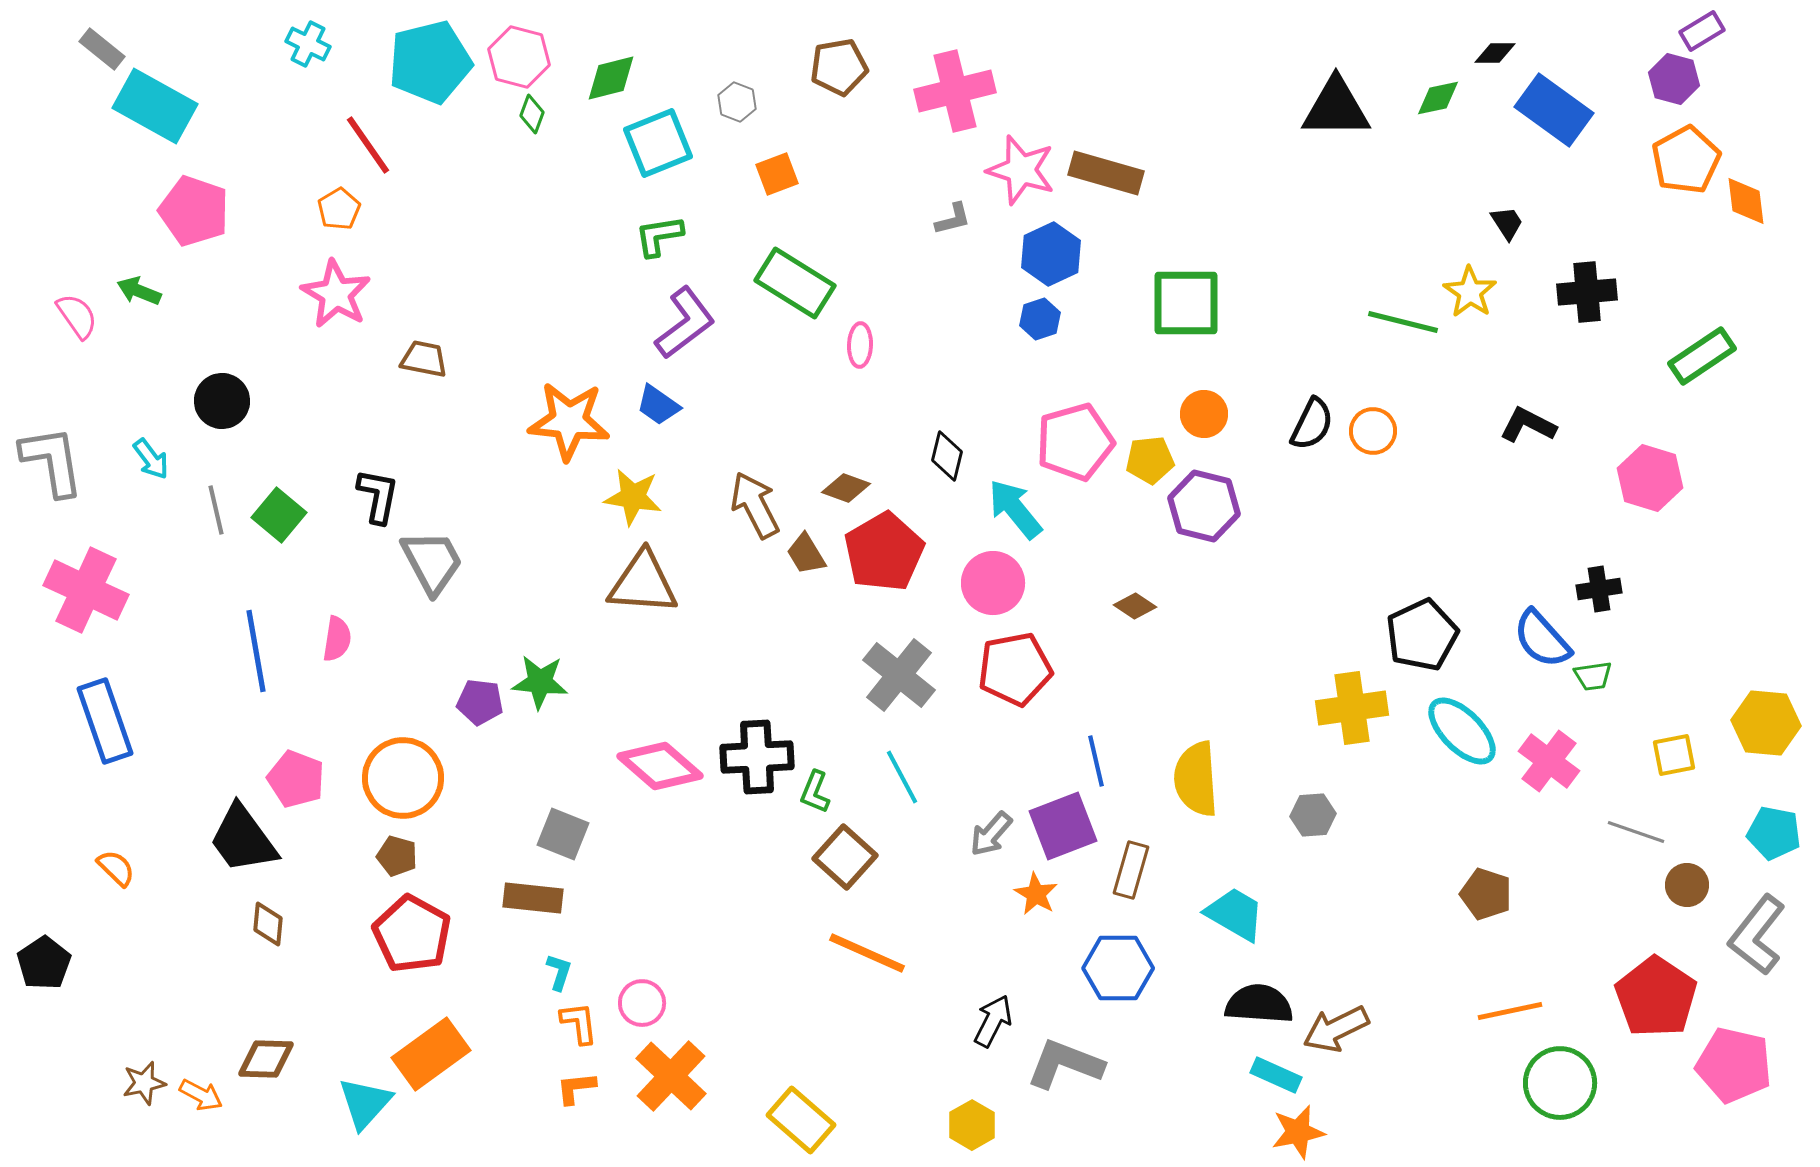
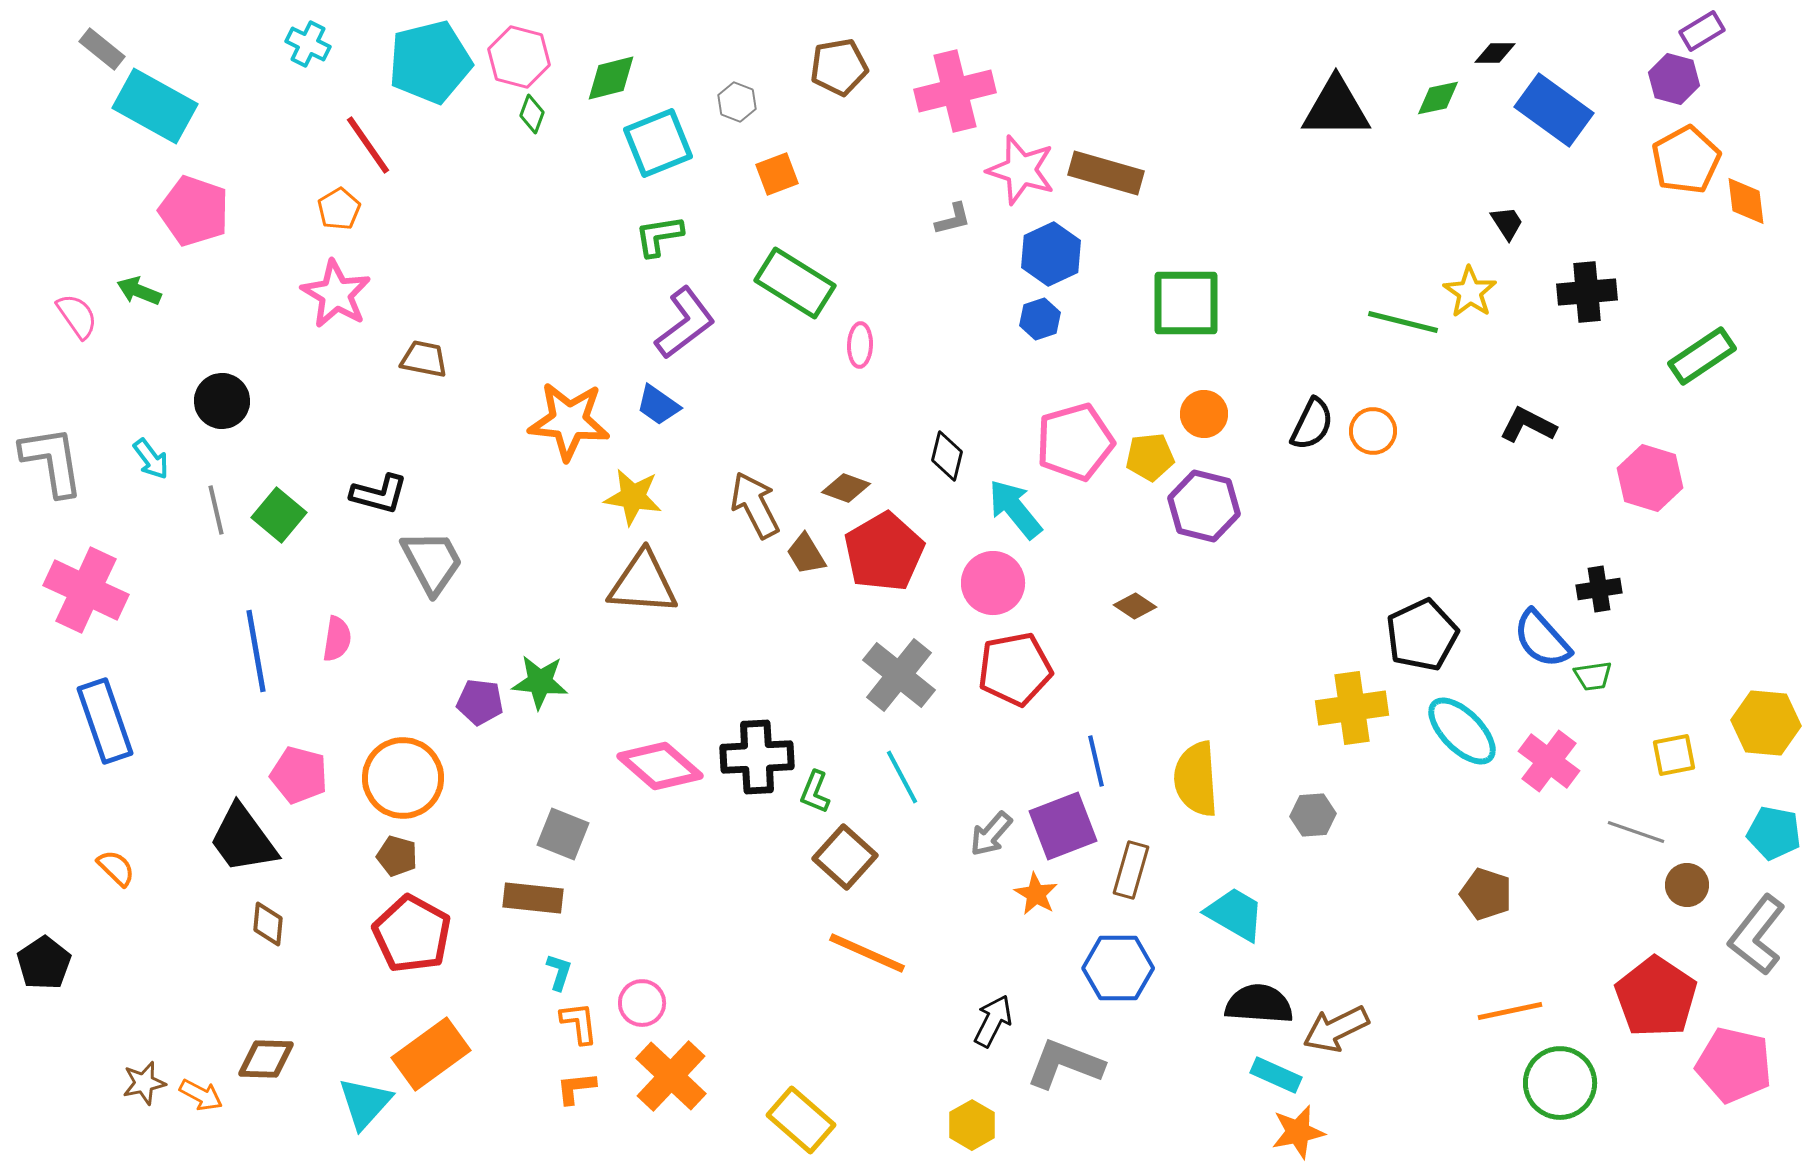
yellow pentagon at (1150, 460): moved 3 px up
black L-shape at (378, 496): moved 1 px right, 2 px up; rotated 94 degrees clockwise
pink pentagon at (296, 779): moved 3 px right, 4 px up; rotated 6 degrees counterclockwise
